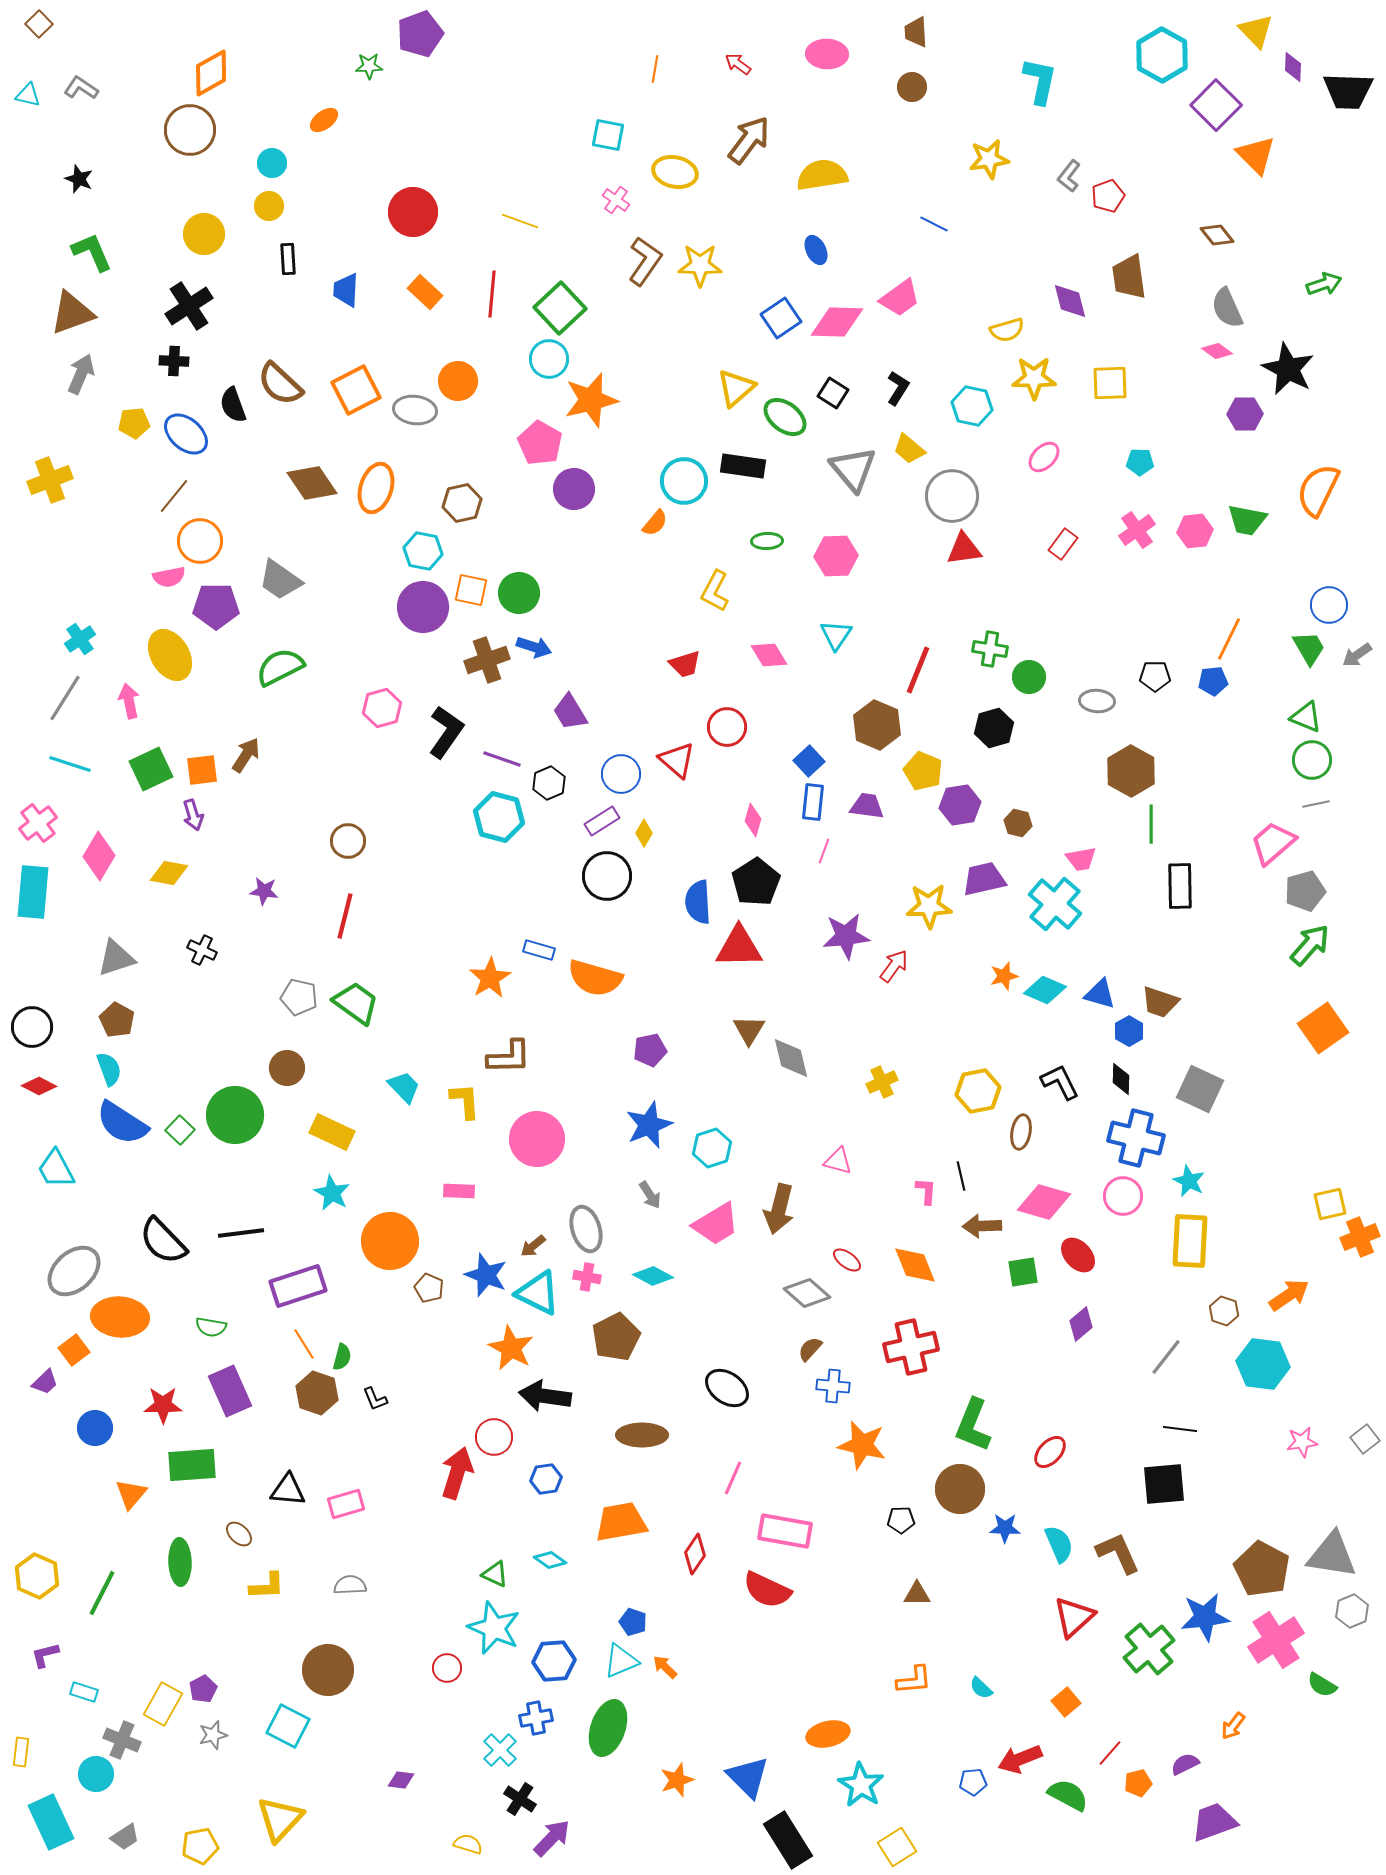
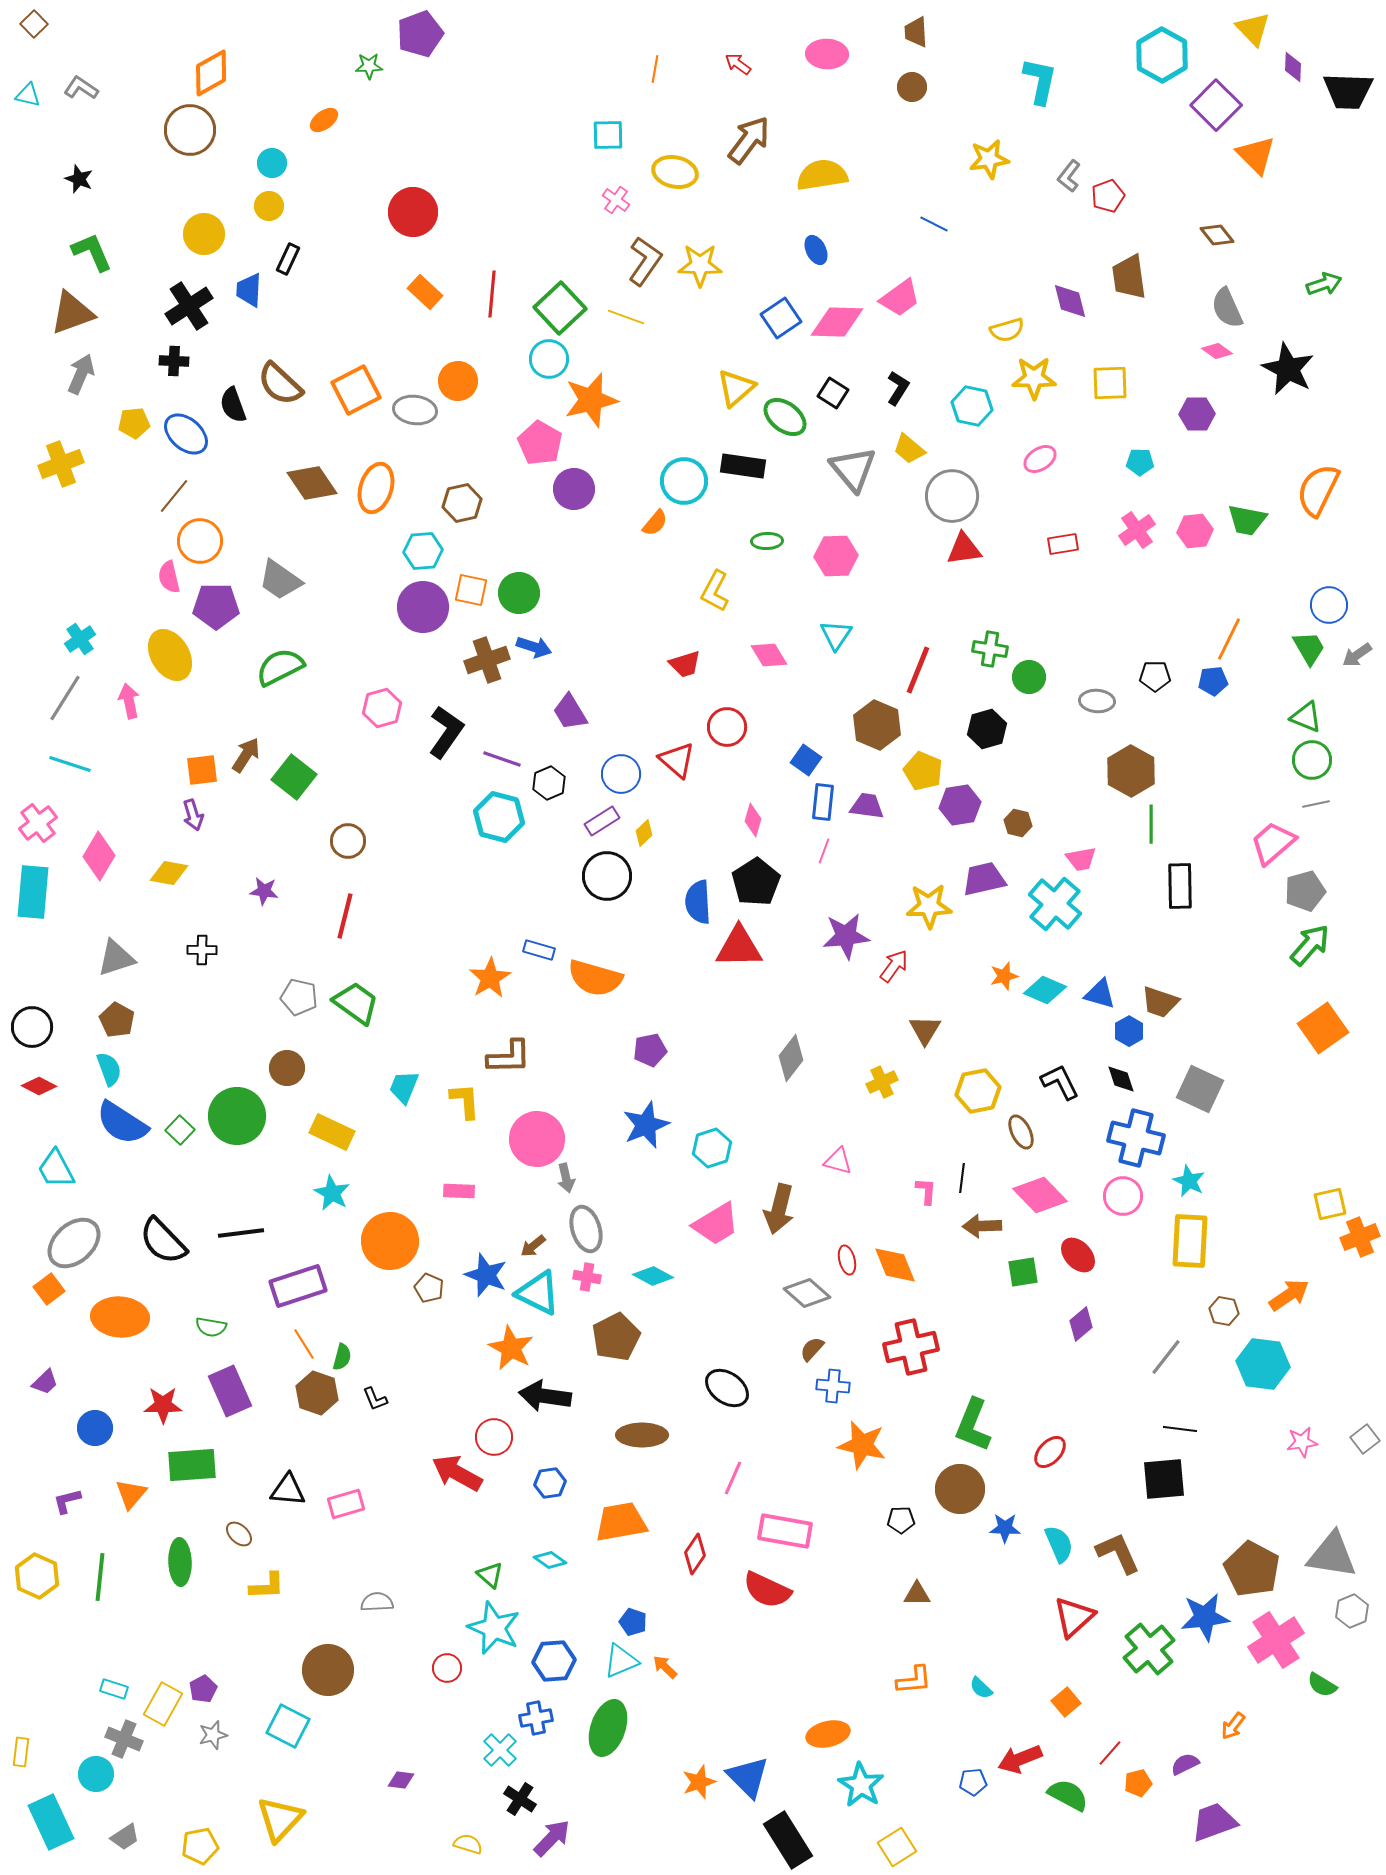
brown square at (39, 24): moved 5 px left
yellow triangle at (1256, 31): moved 3 px left, 2 px up
cyan square at (608, 135): rotated 12 degrees counterclockwise
yellow line at (520, 221): moved 106 px right, 96 px down
black rectangle at (288, 259): rotated 28 degrees clockwise
blue trapezoid at (346, 290): moved 97 px left
purple hexagon at (1245, 414): moved 48 px left
pink ellipse at (1044, 457): moved 4 px left, 2 px down; rotated 12 degrees clockwise
yellow cross at (50, 480): moved 11 px right, 16 px up
red rectangle at (1063, 544): rotated 44 degrees clockwise
cyan hexagon at (423, 551): rotated 15 degrees counterclockwise
pink semicircle at (169, 577): rotated 88 degrees clockwise
black hexagon at (994, 728): moved 7 px left, 1 px down
blue square at (809, 761): moved 3 px left, 1 px up; rotated 12 degrees counterclockwise
green square at (151, 769): moved 143 px right, 8 px down; rotated 27 degrees counterclockwise
blue rectangle at (813, 802): moved 10 px right
yellow diamond at (644, 833): rotated 16 degrees clockwise
black cross at (202, 950): rotated 24 degrees counterclockwise
brown triangle at (749, 1030): moved 176 px right
gray diamond at (791, 1058): rotated 51 degrees clockwise
black diamond at (1121, 1079): rotated 20 degrees counterclockwise
cyan trapezoid at (404, 1087): rotated 114 degrees counterclockwise
green circle at (235, 1115): moved 2 px right, 1 px down
blue star at (649, 1125): moved 3 px left
brown ellipse at (1021, 1132): rotated 36 degrees counterclockwise
black line at (961, 1176): moved 1 px right, 2 px down; rotated 20 degrees clockwise
gray arrow at (650, 1195): moved 84 px left, 17 px up; rotated 20 degrees clockwise
pink diamond at (1044, 1202): moved 4 px left, 7 px up; rotated 30 degrees clockwise
red ellipse at (847, 1260): rotated 40 degrees clockwise
orange diamond at (915, 1265): moved 20 px left
gray ellipse at (74, 1271): moved 28 px up
brown hexagon at (1224, 1311): rotated 8 degrees counterclockwise
brown semicircle at (810, 1349): moved 2 px right
orange square at (74, 1350): moved 25 px left, 61 px up
red arrow at (457, 1473): rotated 78 degrees counterclockwise
blue hexagon at (546, 1479): moved 4 px right, 4 px down
black square at (1164, 1484): moved 5 px up
brown pentagon at (1262, 1569): moved 10 px left
green triangle at (495, 1574): moved 5 px left, 1 px down; rotated 16 degrees clockwise
gray semicircle at (350, 1585): moved 27 px right, 17 px down
green line at (102, 1593): moved 2 px left, 16 px up; rotated 21 degrees counterclockwise
purple L-shape at (45, 1655): moved 22 px right, 154 px up
cyan rectangle at (84, 1692): moved 30 px right, 3 px up
gray cross at (122, 1740): moved 2 px right, 1 px up
orange star at (677, 1780): moved 22 px right, 2 px down
